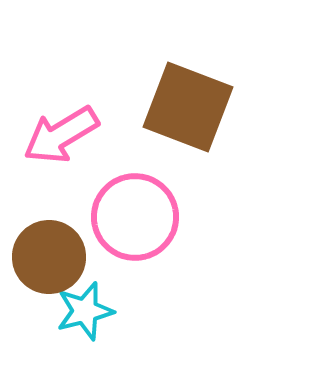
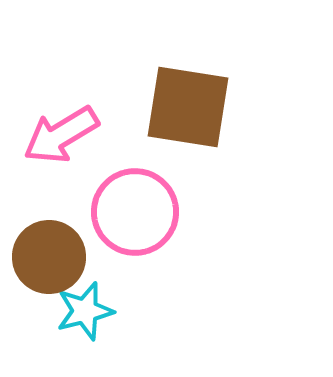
brown square: rotated 12 degrees counterclockwise
pink circle: moved 5 px up
